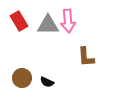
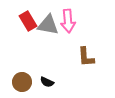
red rectangle: moved 9 px right
gray triangle: rotated 10 degrees clockwise
brown circle: moved 4 px down
